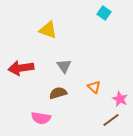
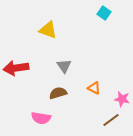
red arrow: moved 5 px left
orange triangle: moved 1 px down; rotated 16 degrees counterclockwise
pink star: moved 2 px right; rotated 14 degrees counterclockwise
